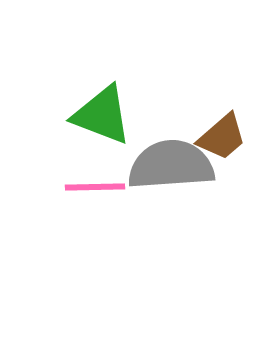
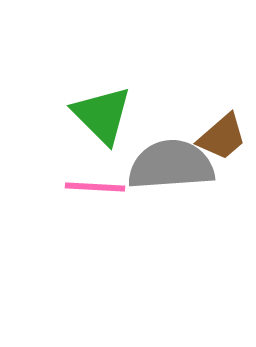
green triangle: rotated 24 degrees clockwise
pink line: rotated 4 degrees clockwise
